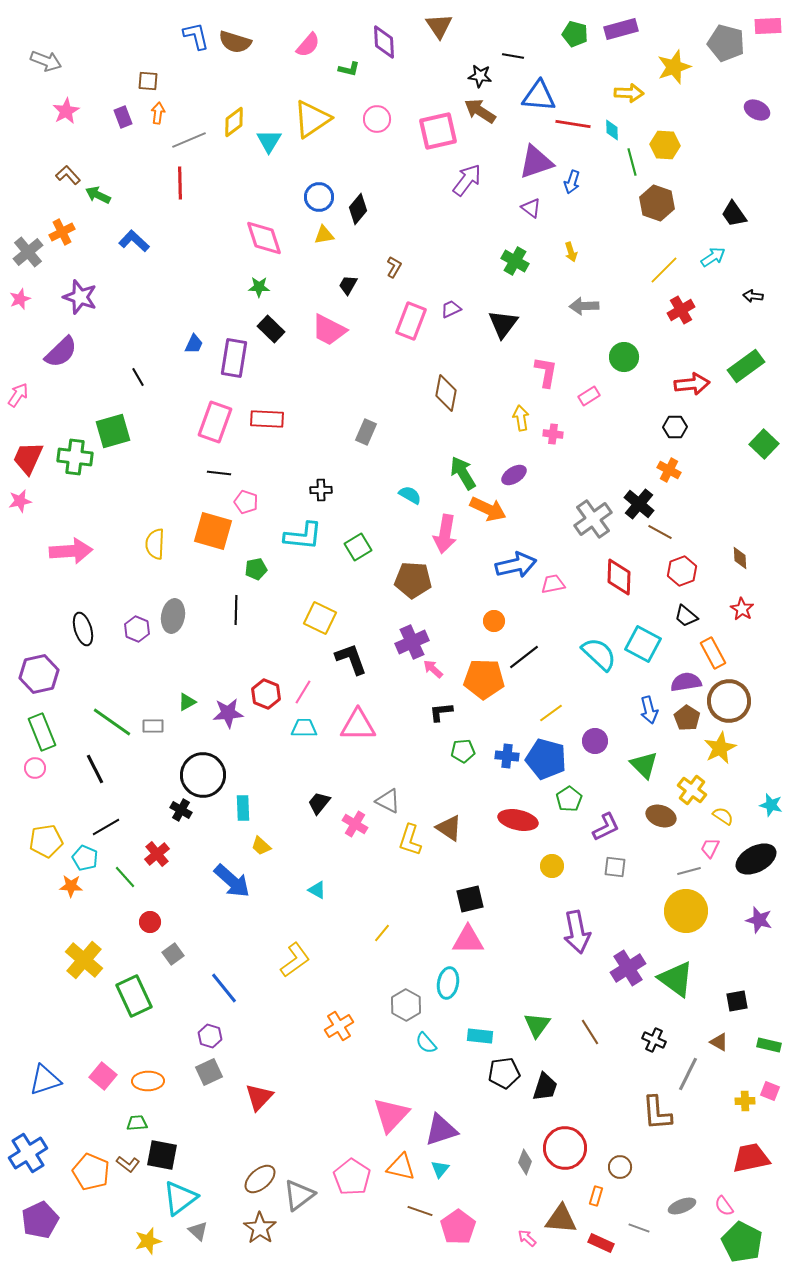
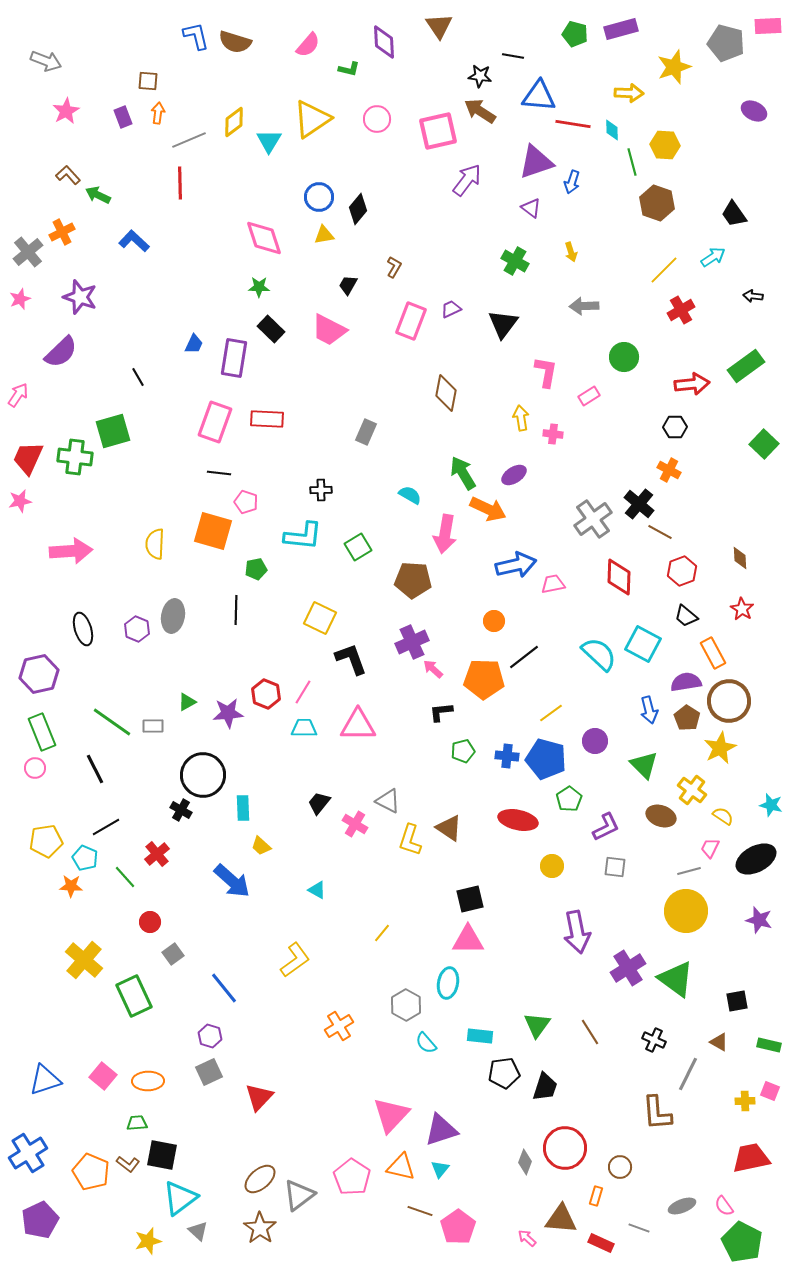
purple ellipse at (757, 110): moved 3 px left, 1 px down
green pentagon at (463, 751): rotated 10 degrees counterclockwise
